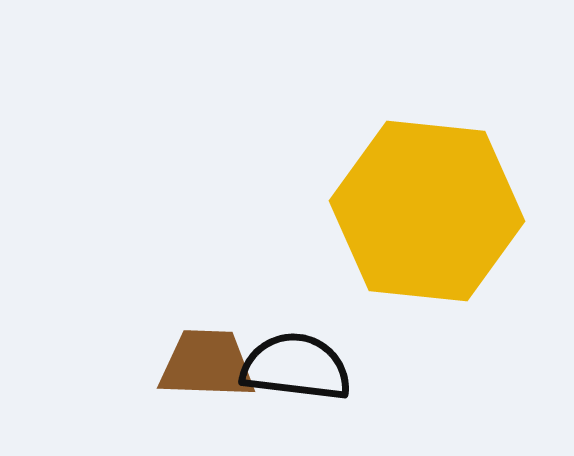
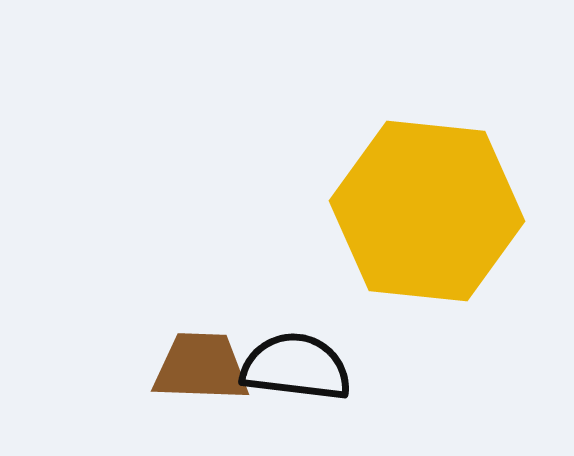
brown trapezoid: moved 6 px left, 3 px down
